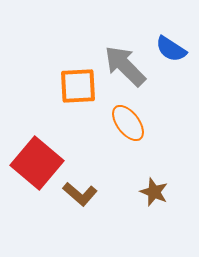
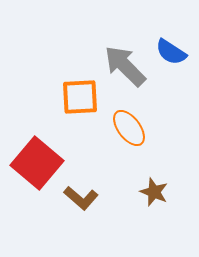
blue semicircle: moved 3 px down
orange square: moved 2 px right, 11 px down
orange ellipse: moved 1 px right, 5 px down
brown L-shape: moved 1 px right, 4 px down
